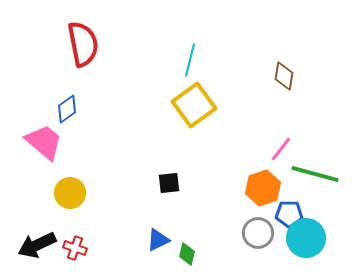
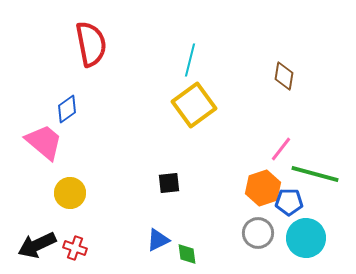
red semicircle: moved 8 px right
blue pentagon: moved 12 px up
green diamond: rotated 20 degrees counterclockwise
